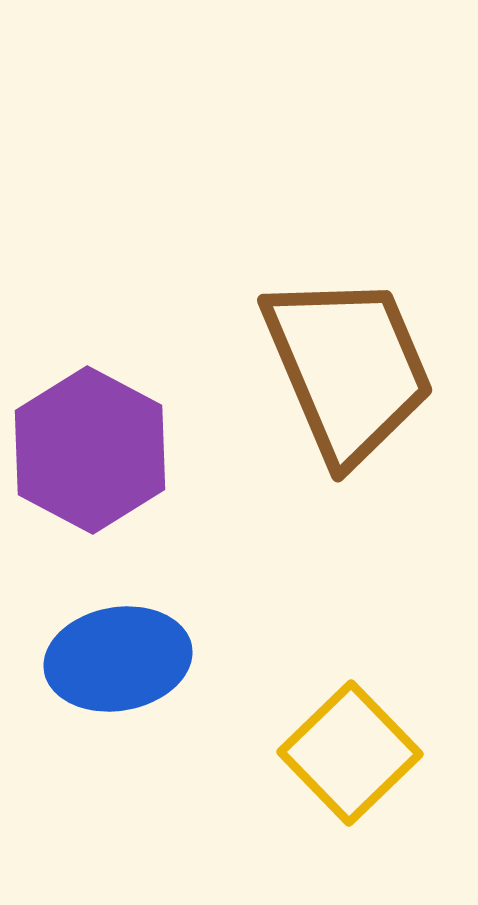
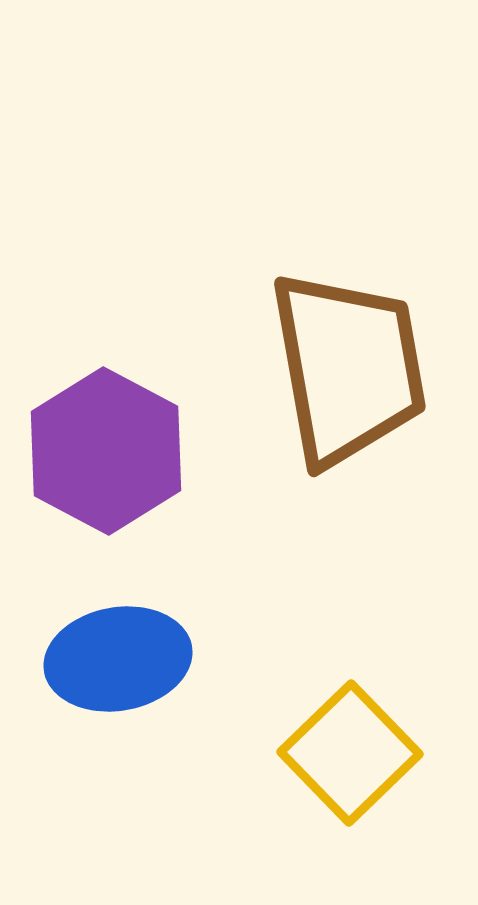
brown trapezoid: rotated 13 degrees clockwise
purple hexagon: moved 16 px right, 1 px down
